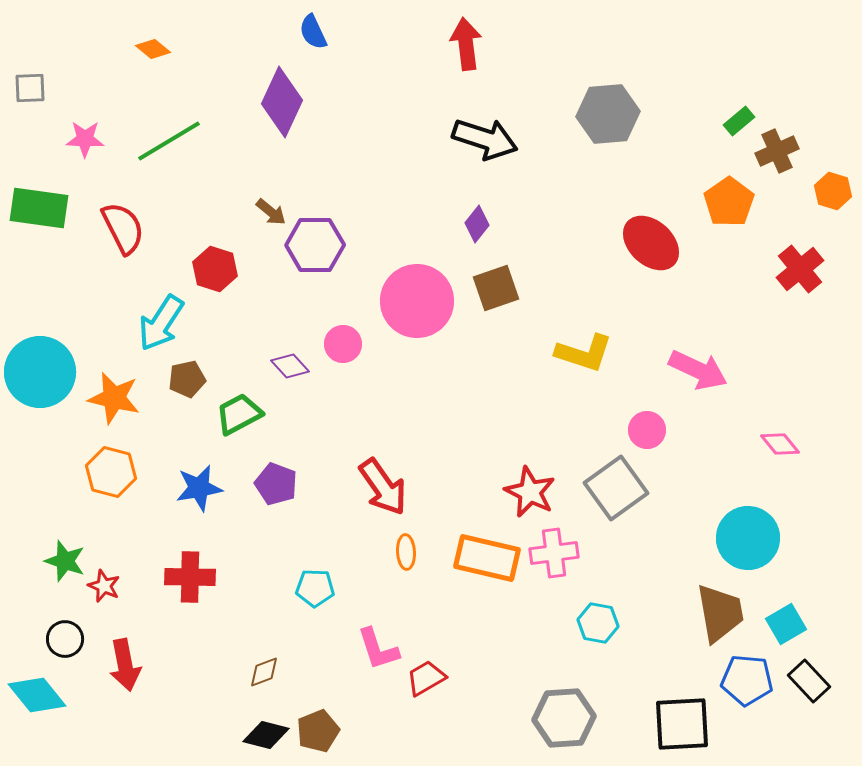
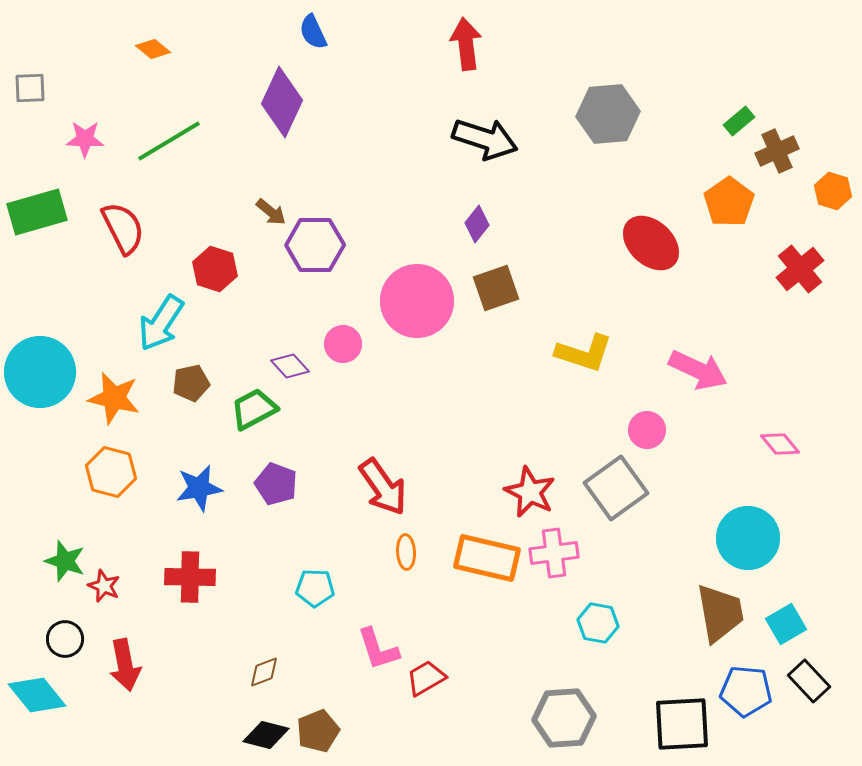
green rectangle at (39, 208): moved 2 px left, 4 px down; rotated 24 degrees counterclockwise
brown pentagon at (187, 379): moved 4 px right, 4 px down
green trapezoid at (239, 414): moved 15 px right, 5 px up
blue pentagon at (747, 680): moved 1 px left, 11 px down
